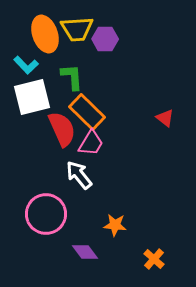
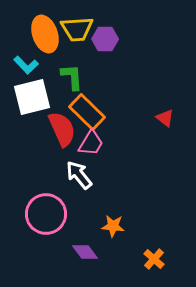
orange star: moved 2 px left, 1 px down
